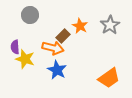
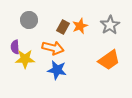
gray circle: moved 1 px left, 5 px down
orange star: rotated 21 degrees clockwise
brown rectangle: moved 9 px up; rotated 16 degrees counterclockwise
yellow star: rotated 18 degrees counterclockwise
blue star: rotated 18 degrees counterclockwise
orange trapezoid: moved 18 px up
